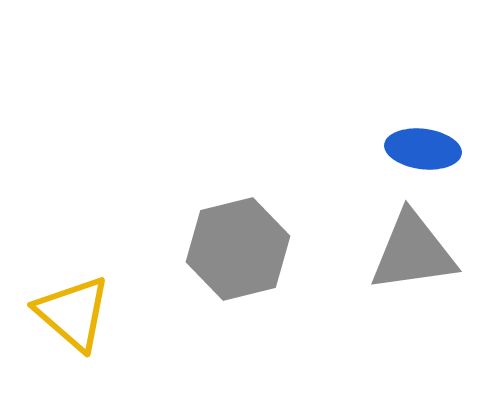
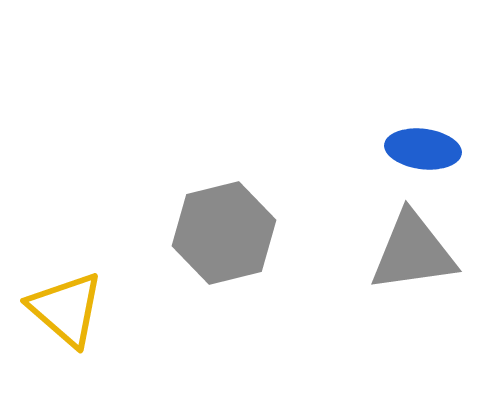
gray hexagon: moved 14 px left, 16 px up
yellow triangle: moved 7 px left, 4 px up
